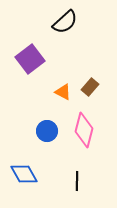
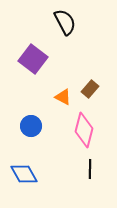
black semicircle: rotated 76 degrees counterclockwise
purple square: moved 3 px right; rotated 16 degrees counterclockwise
brown rectangle: moved 2 px down
orange triangle: moved 5 px down
blue circle: moved 16 px left, 5 px up
black line: moved 13 px right, 12 px up
